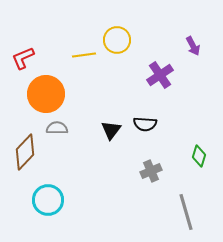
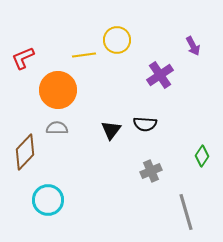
orange circle: moved 12 px right, 4 px up
green diamond: moved 3 px right; rotated 15 degrees clockwise
